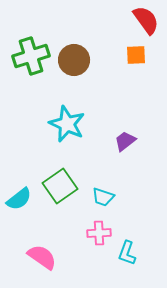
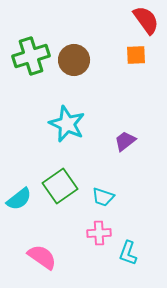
cyan L-shape: moved 1 px right
